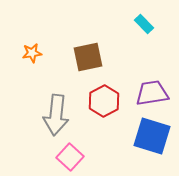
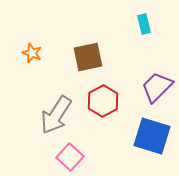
cyan rectangle: rotated 30 degrees clockwise
orange star: rotated 30 degrees clockwise
purple trapezoid: moved 5 px right, 6 px up; rotated 36 degrees counterclockwise
red hexagon: moved 1 px left
gray arrow: rotated 27 degrees clockwise
